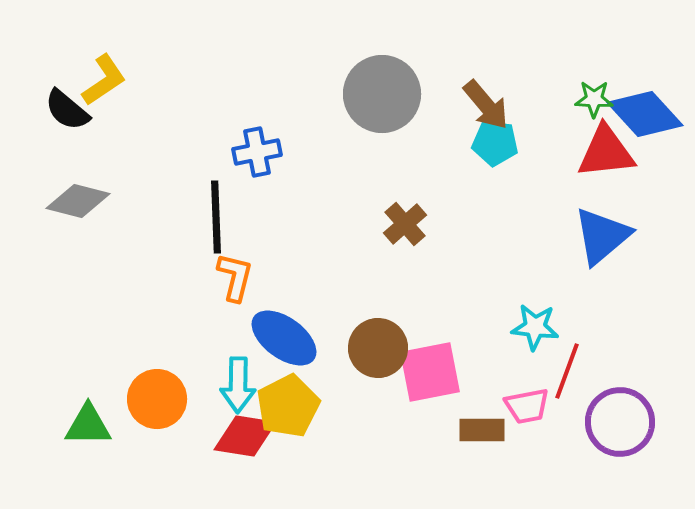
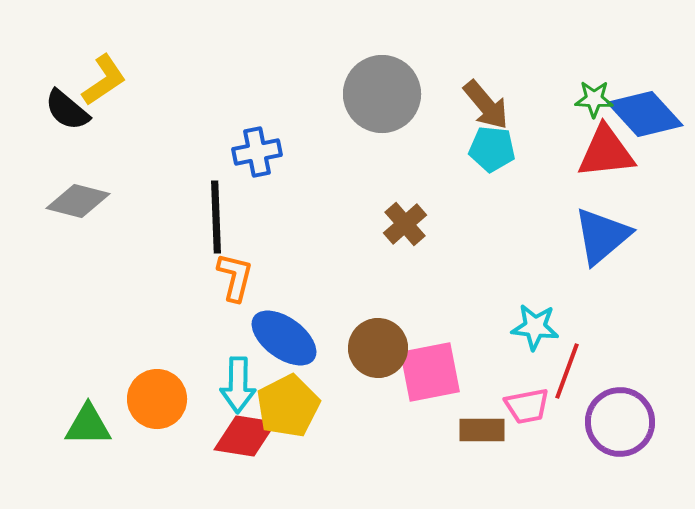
cyan pentagon: moved 3 px left, 6 px down
